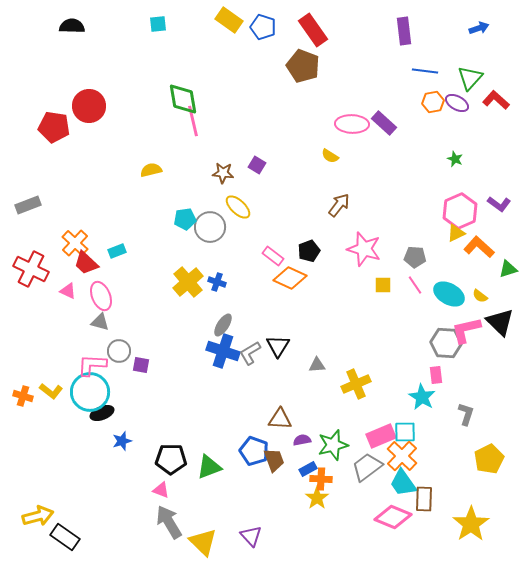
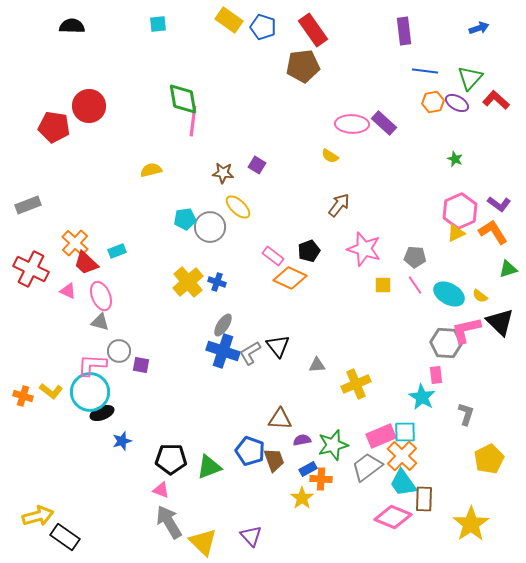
brown pentagon at (303, 66): rotated 28 degrees counterclockwise
pink line at (193, 121): rotated 20 degrees clockwise
orange L-shape at (479, 247): moved 14 px right, 15 px up; rotated 16 degrees clockwise
black triangle at (278, 346): rotated 10 degrees counterclockwise
blue pentagon at (254, 451): moved 4 px left
yellow star at (317, 498): moved 15 px left
